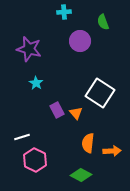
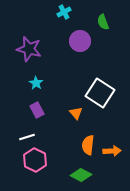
cyan cross: rotated 24 degrees counterclockwise
purple rectangle: moved 20 px left
white line: moved 5 px right
orange semicircle: moved 2 px down
